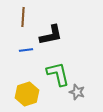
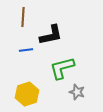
green L-shape: moved 4 px right, 6 px up; rotated 92 degrees counterclockwise
